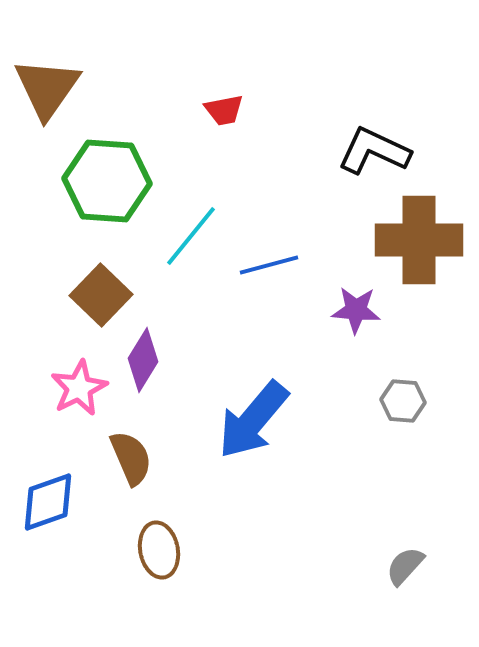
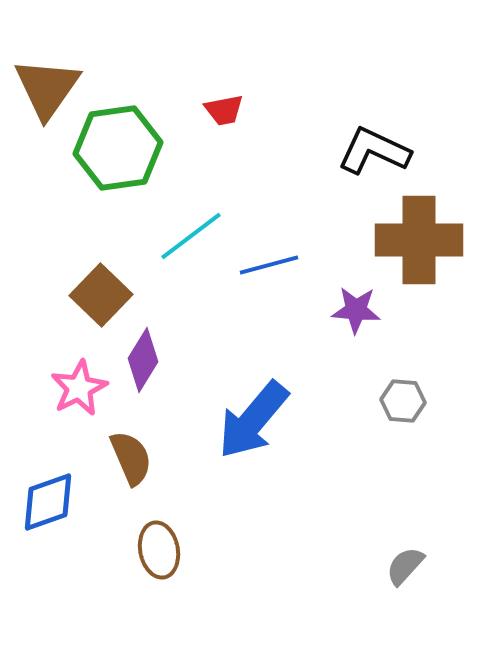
green hexagon: moved 11 px right, 33 px up; rotated 12 degrees counterclockwise
cyan line: rotated 14 degrees clockwise
